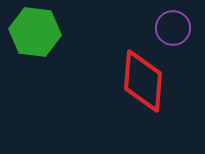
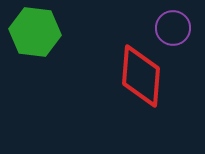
red diamond: moved 2 px left, 5 px up
